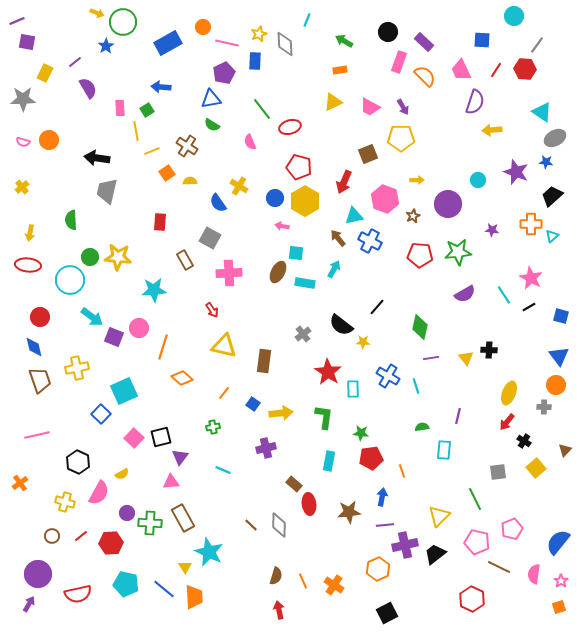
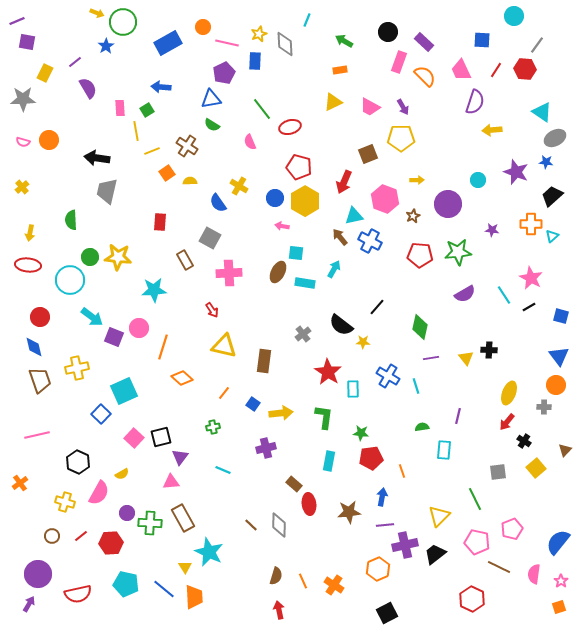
brown arrow at (338, 238): moved 2 px right, 1 px up
